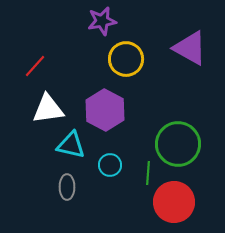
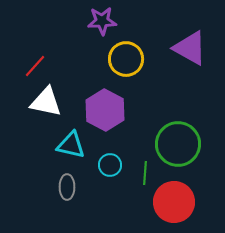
purple star: rotated 8 degrees clockwise
white triangle: moved 2 px left, 7 px up; rotated 20 degrees clockwise
green line: moved 3 px left
